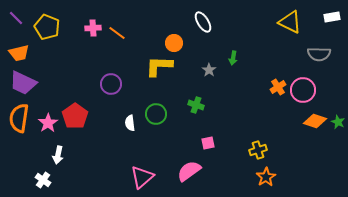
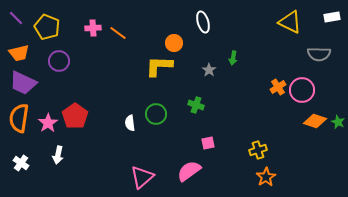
white ellipse: rotated 15 degrees clockwise
orange line: moved 1 px right
purple circle: moved 52 px left, 23 px up
pink circle: moved 1 px left
white cross: moved 22 px left, 17 px up
